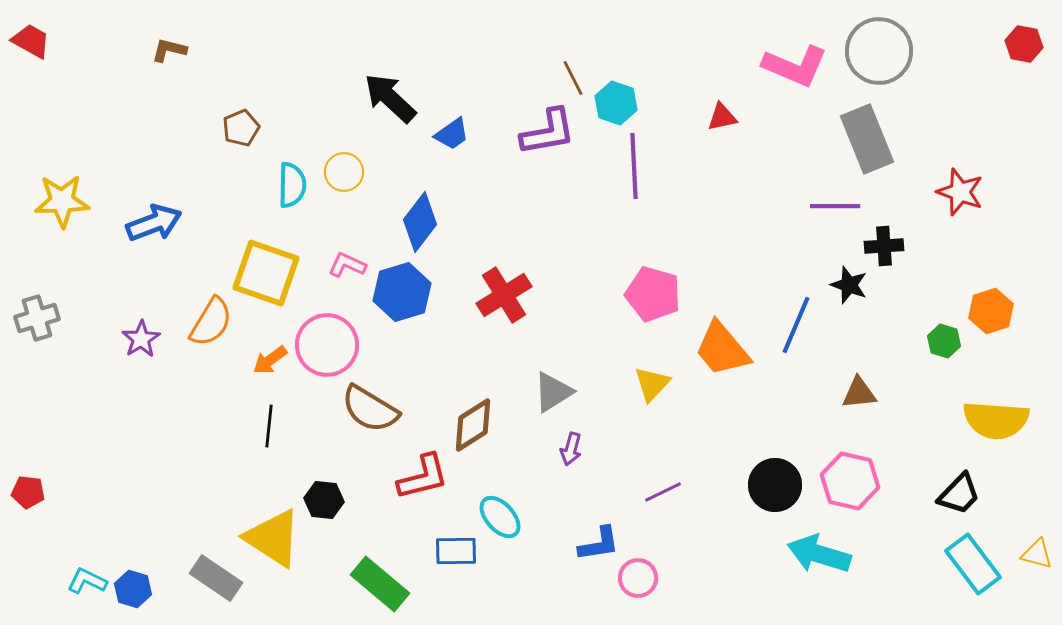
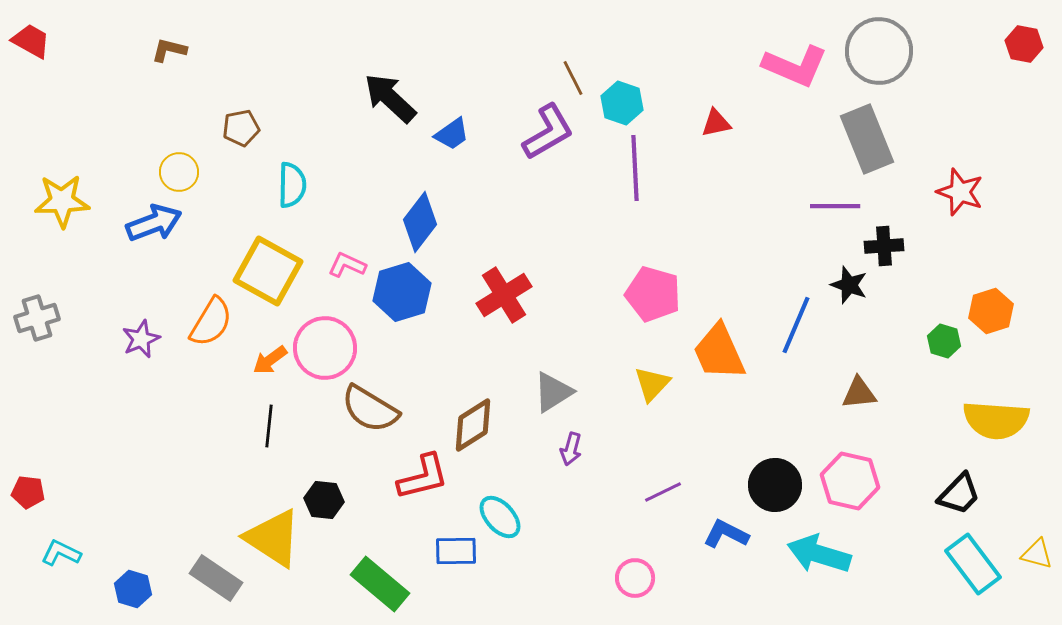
cyan hexagon at (616, 103): moved 6 px right
red triangle at (722, 117): moved 6 px left, 6 px down
brown pentagon at (241, 128): rotated 12 degrees clockwise
purple L-shape at (548, 132): rotated 20 degrees counterclockwise
purple line at (634, 166): moved 1 px right, 2 px down
yellow circle at (344, 172): moved 165 px left
yellow square at (266, 273): moved 2 px right, 2 px up; rotated 10 degrees clockwise
purple star at (141, 339): rotated 9 degrees clockwise
pink circle at (327, 345): moved 2 px left, 3 px down
orange trapezoid at (722, 349): moved 3 px left, 3 px down; rotated 16 degrees clockwise
blue L-shape at (599, 544): moved 127 px right, 10 px up; rotated 144 degrees counterclockwise
pink circle at (638, 578): moved 3 px left
cyan L-shape at (87, 581): moved 26 px left, 28 px up
